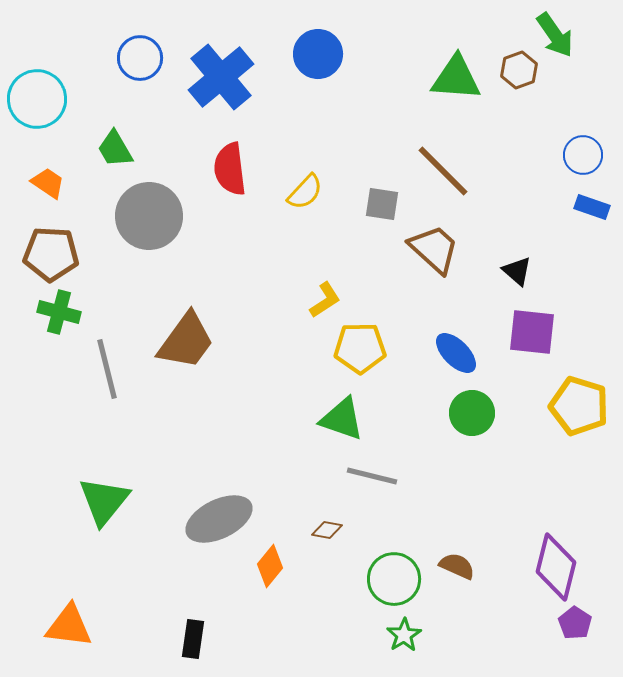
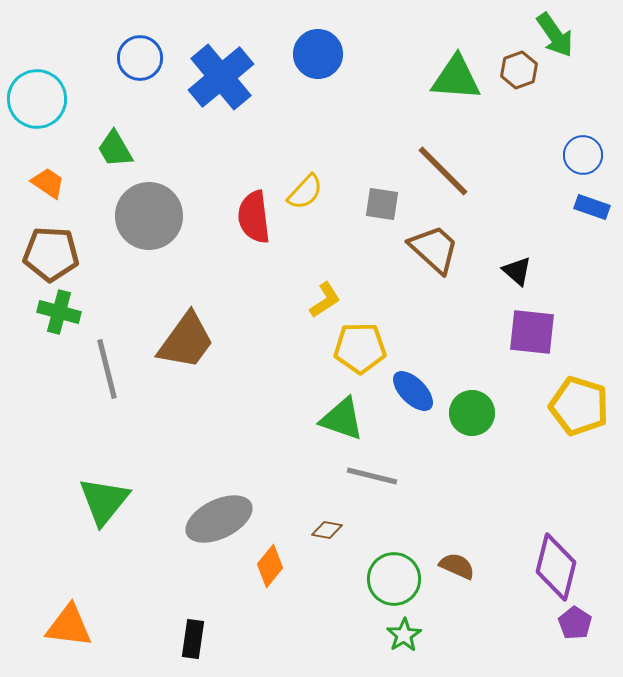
red semicircle at (230, 169): moved 24 px right, 48 px down
blue ellipse at (456, 353): moved 43 px left, 38 px down
